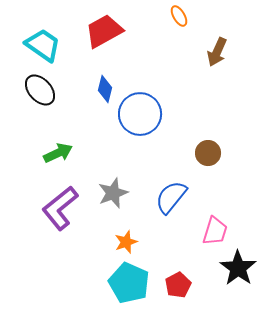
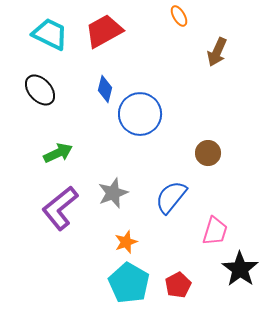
cyan trapezoid: moved 7 px right, 11 px up; rotated 9 degrees counterclockwise
black star: moved 2 px right, 1 px down
cyan pentagon: rotated 6 degrees clockwise
